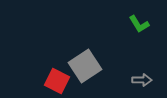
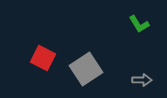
gray square: moved 1 px right, 3 px down
red square: moved 14 px left, 23 px up
